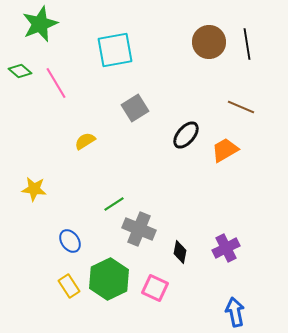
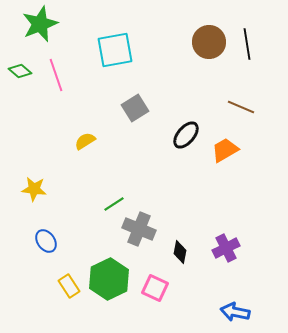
pink line: moved 8 px up; rotated 12 degrees clockwise
blue ellipse: moved 24 px left
blue arrow: rotated 68 degrees counterclockwise
